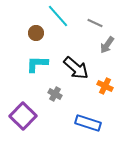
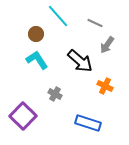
brown circle: moved 1 px down
cyan L-shape: moved 4 px up; rotated 55 degrees clockwise
black arrow: moved 4 px right, 7 px up
